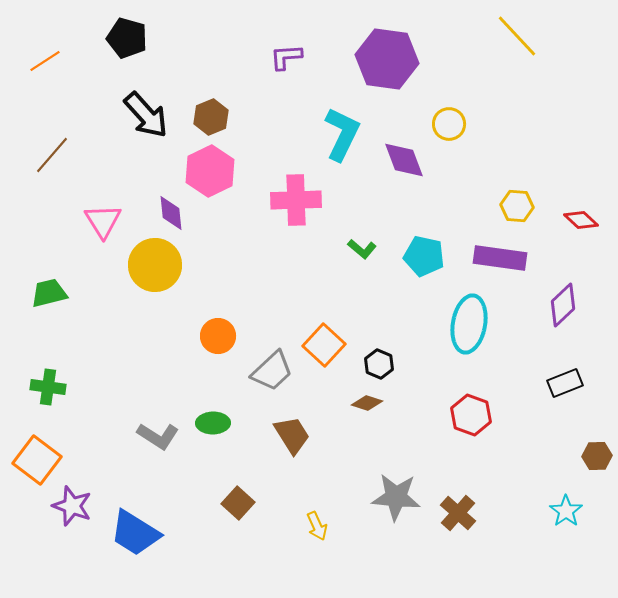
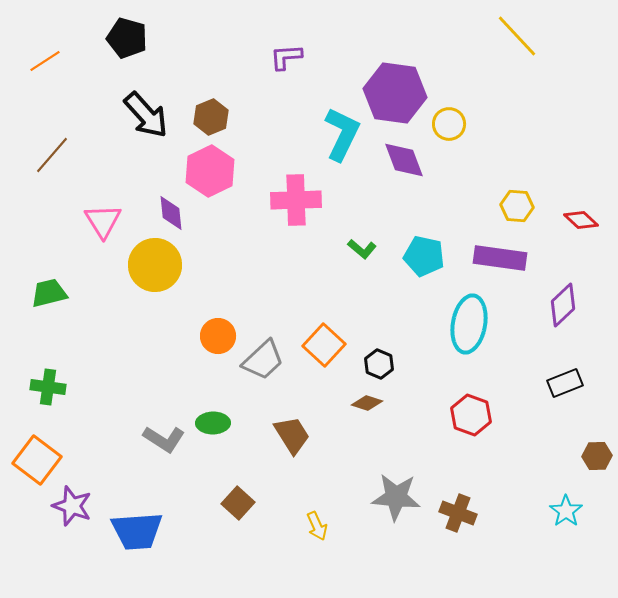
purple hexagon at (387, 59): moved 8 px right, 34 px down
gray trapezoid at (272, 371): moved 9 px left, 11 px up
gray L-shape at (158, 436): moved 6 px right, 3 px down
brown cross at (458, 513): rotated 21 degrees counterclockwise
blue trapezoid at (135, 533): moved 2 px right, 2 px up; rotated 36 degrees counterclockwise
